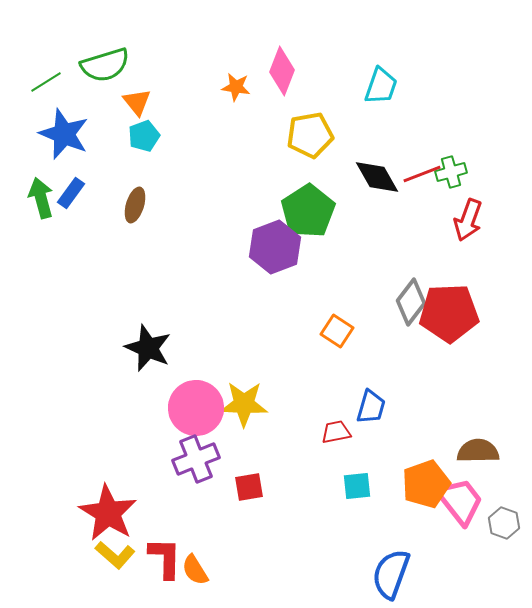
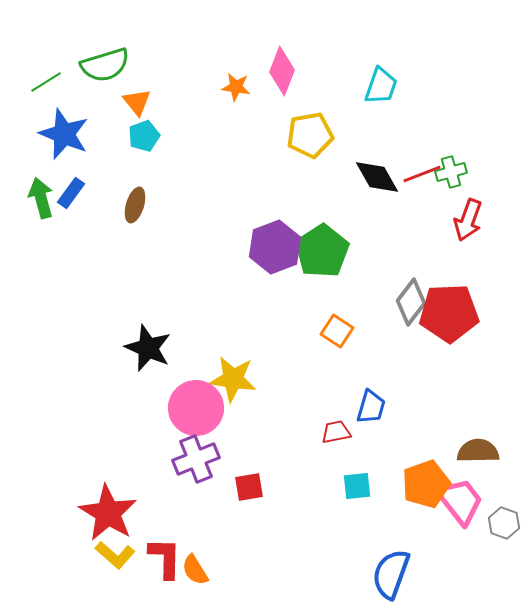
green pentagon: moved 14 px right, 40 px down
yellow star: moved 11 px left, 25 px up; rotated 6 degrees clockwise
